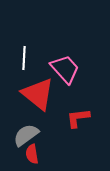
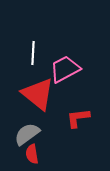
white line: moved 9 px right, 5 px up
pink trapezoid: rotated 76 degrees counterclockwise
gray semicircle: moved 1 px right, 1 px up
